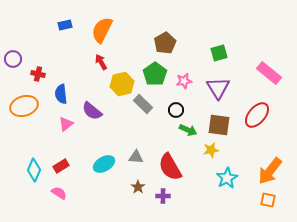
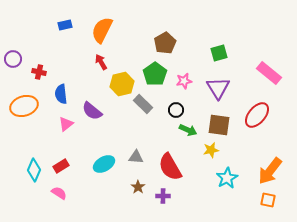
red cross: moved 1 px right, 2 px up
